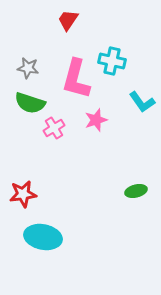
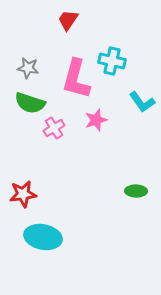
green ellipse: rotated 15 degrees clockwise
